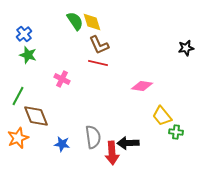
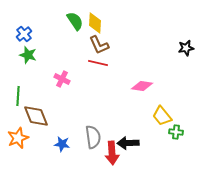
yellow diamond: moved 3 px right, 1 px down; rotated 20 degrees clockwise
green line: rotated 24 degrees counterclockwise
